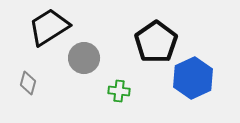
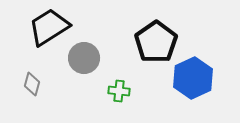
gray diamond: moved 4 px right, 1 px down
